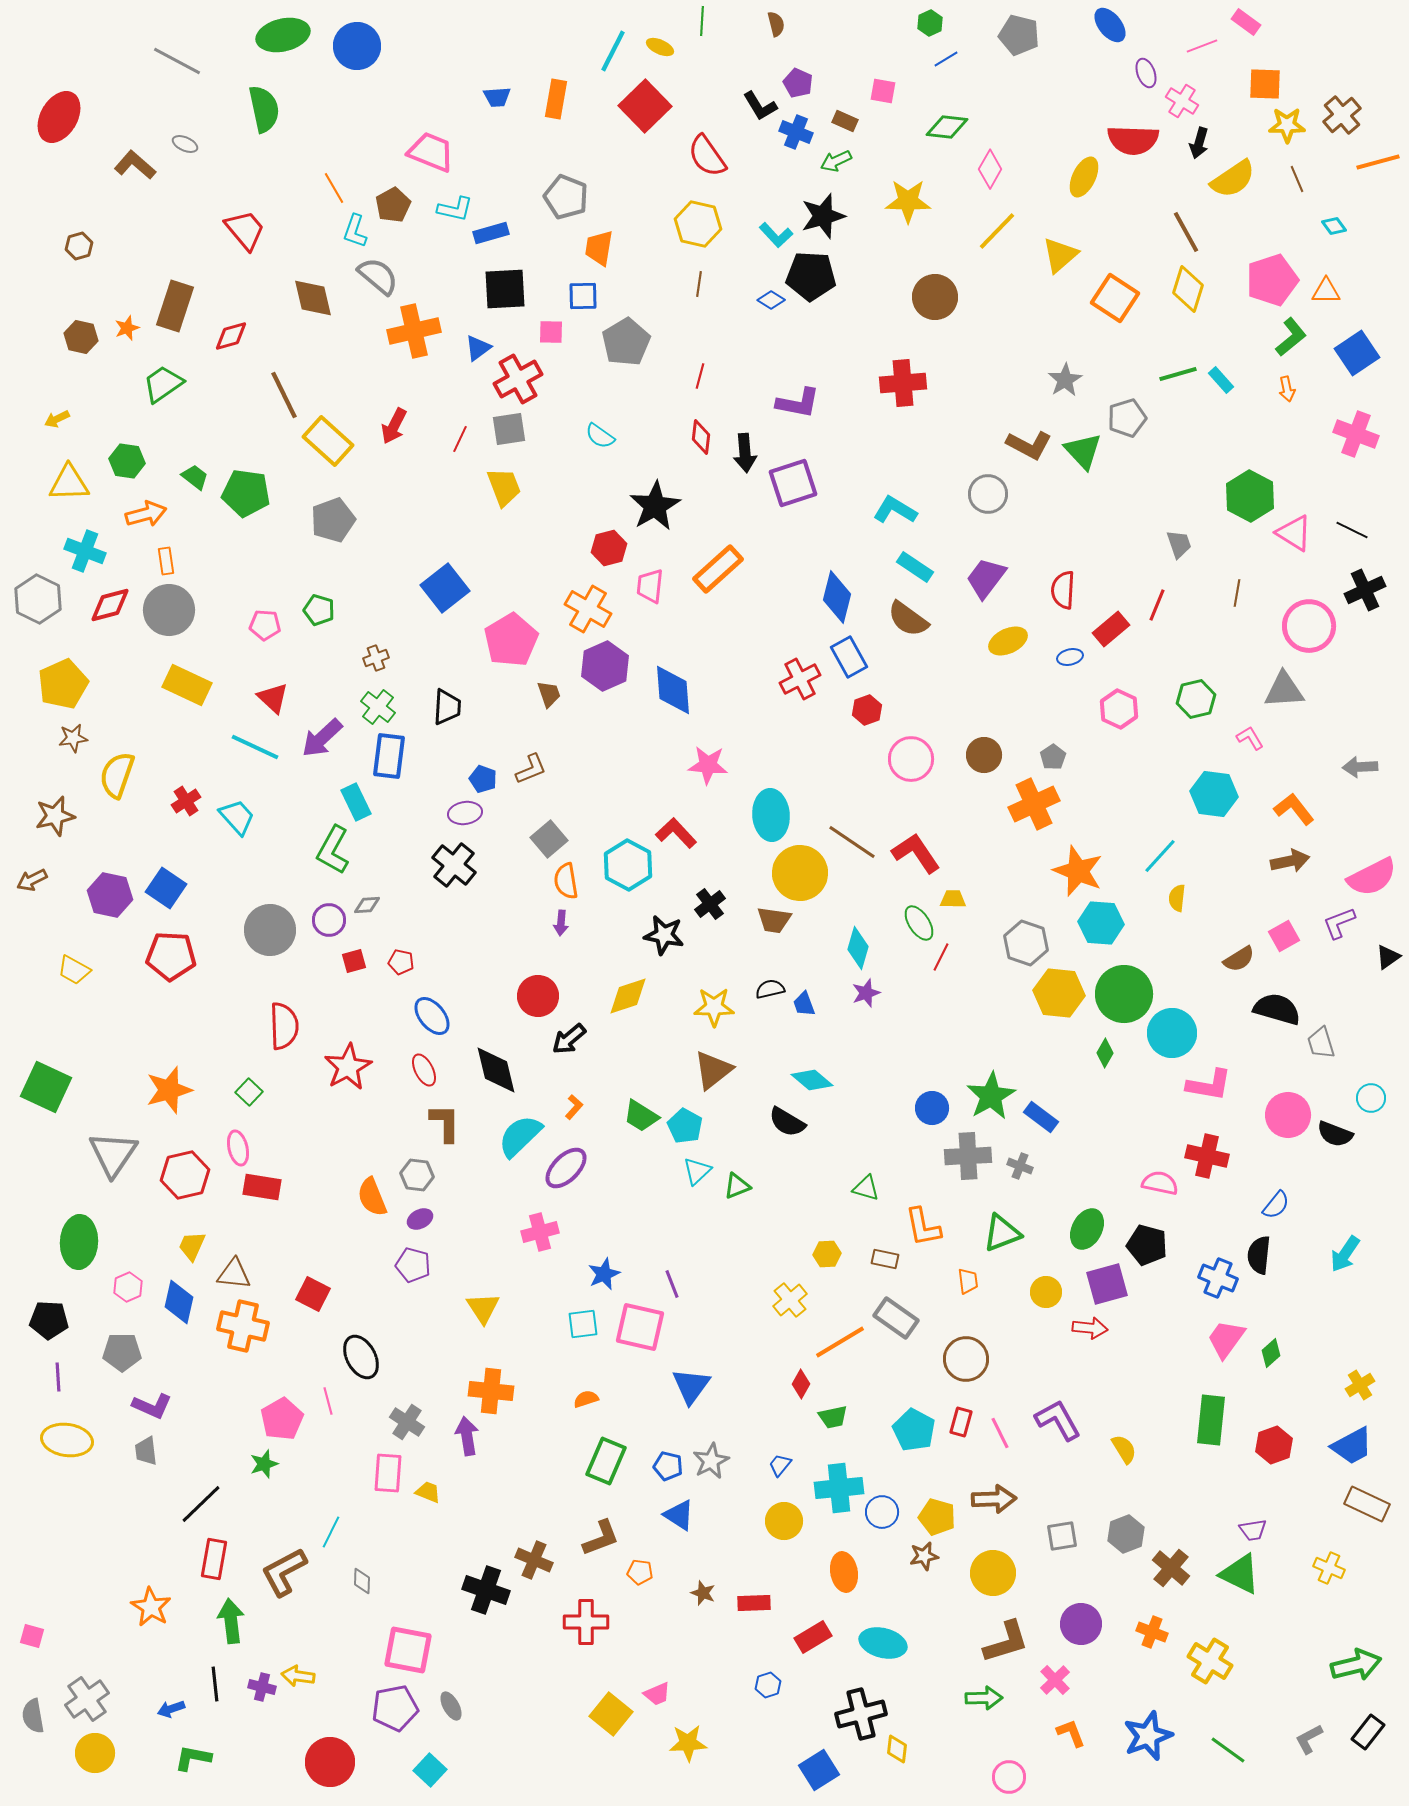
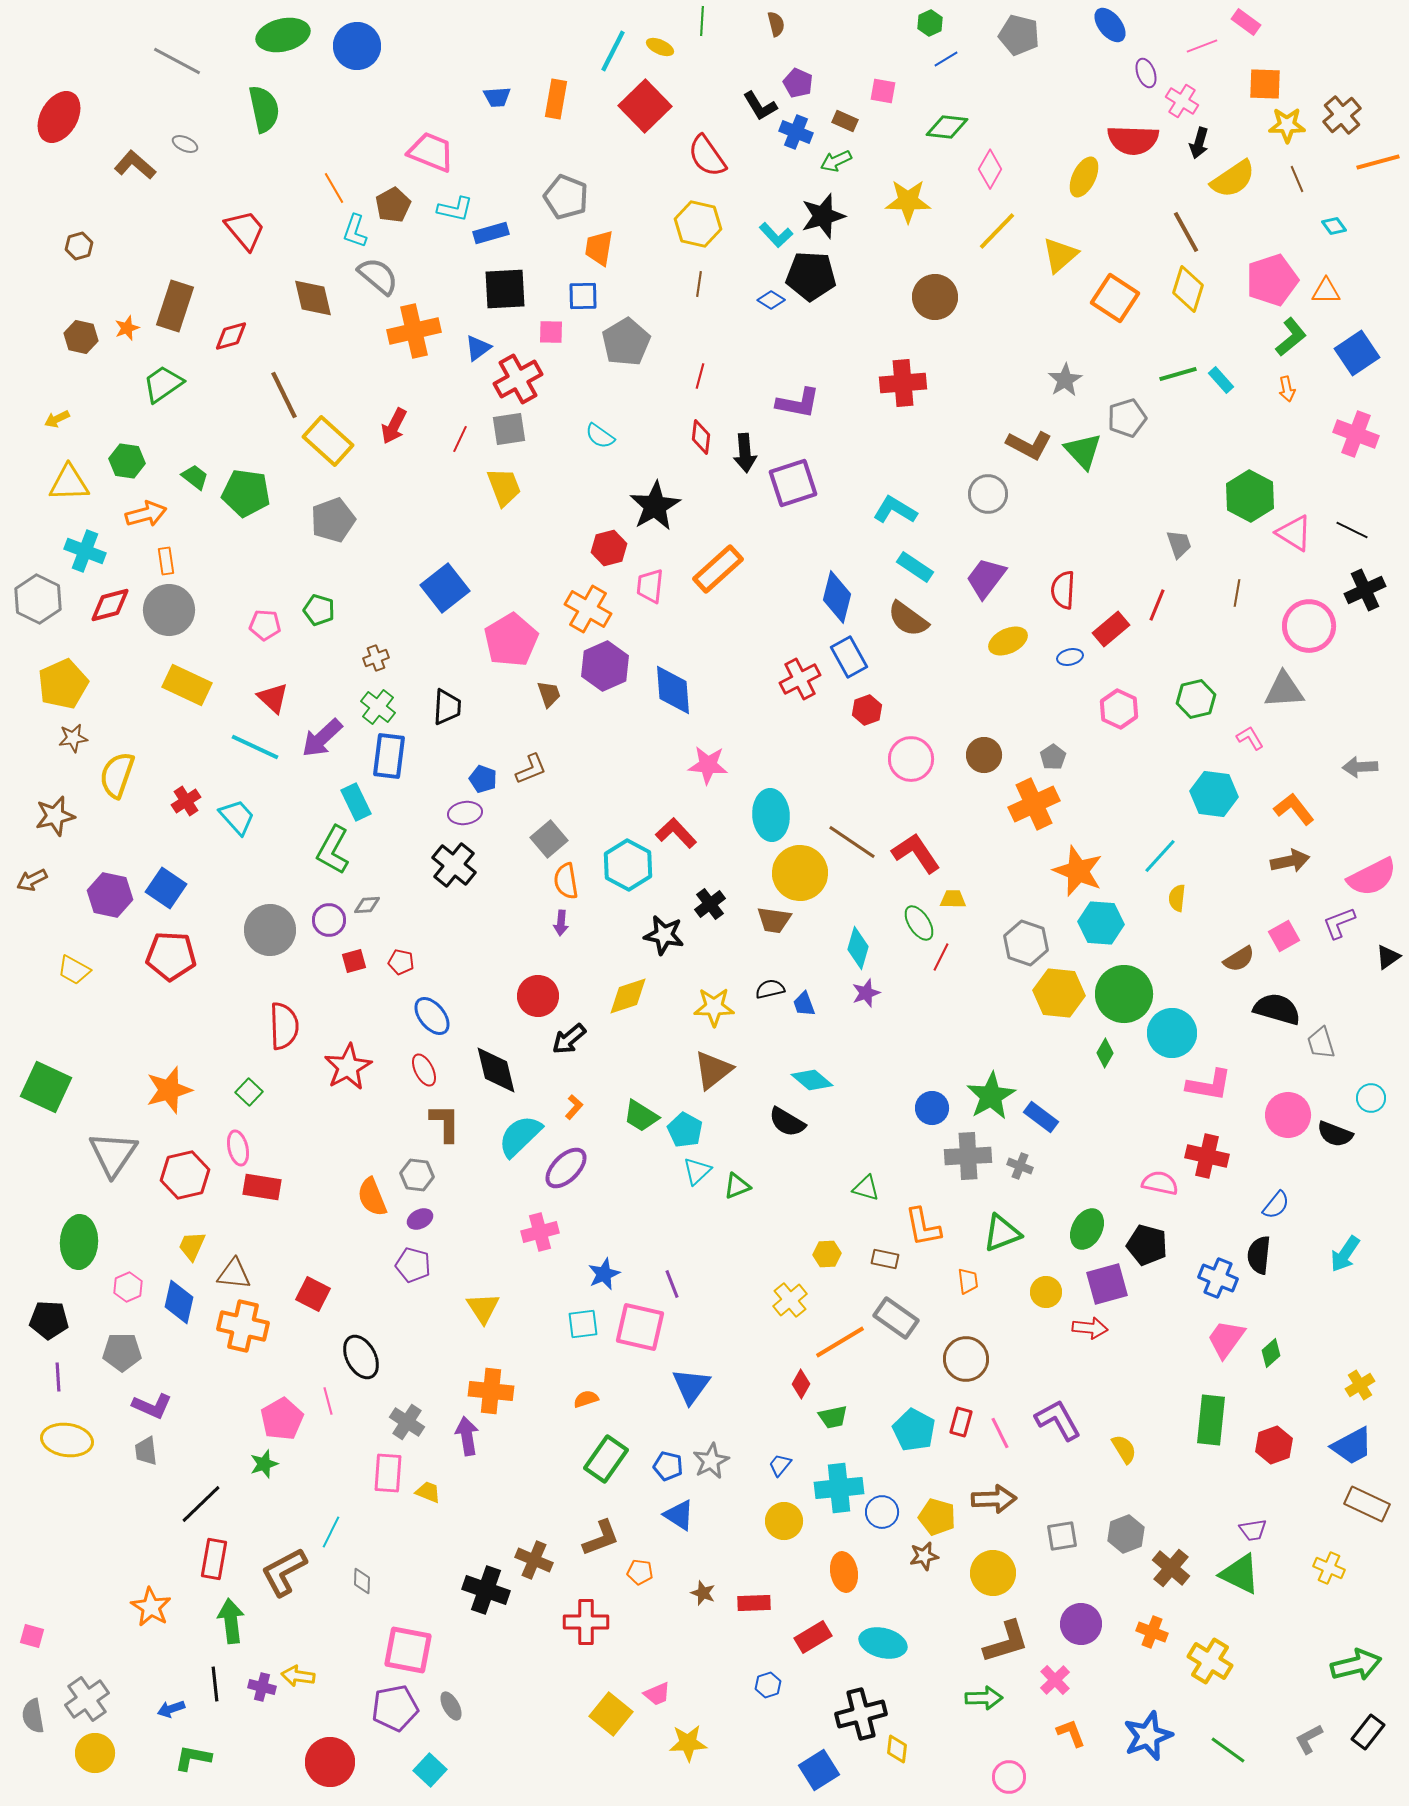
cyan pentagon at (685, 1126): moved 4 px down
green rectangle at (606, 1461): moved 2 px up; rotated 12 degrees clockwise
